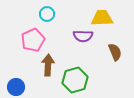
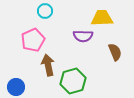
cyan circle: moved 2 px left, 3 px up
brown arrow: rotated 15 degrees counterclockwise
green hexagon: moved 2 px left, 1 px down
